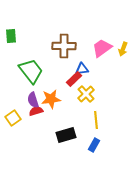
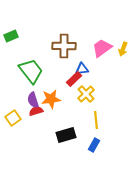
green rectangle: rotated 72 degrees clockwise
